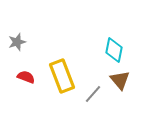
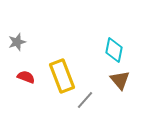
gray line: moved 8 px left, 6 px down
